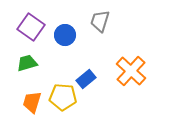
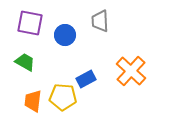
gray trapezoid: rotated 20 degrees counterclockwise
purple square: moved 1 px left, 4 px up; rotated 24 degrees counterclockwise
green trapezoid: moved 2 px left, 1 px up; rotated 45 degrees clockwise
blue rectangle: rotated 12 degrees clockwise
orange trapezoid: moved 1 px right, 1 px up; rotated 10 degrees counterclockwise
